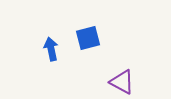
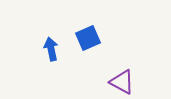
blue square: rotated 10 degrees counterclockwise
